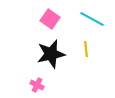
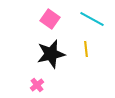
pink cross: rotated 24 degrees clockwise
